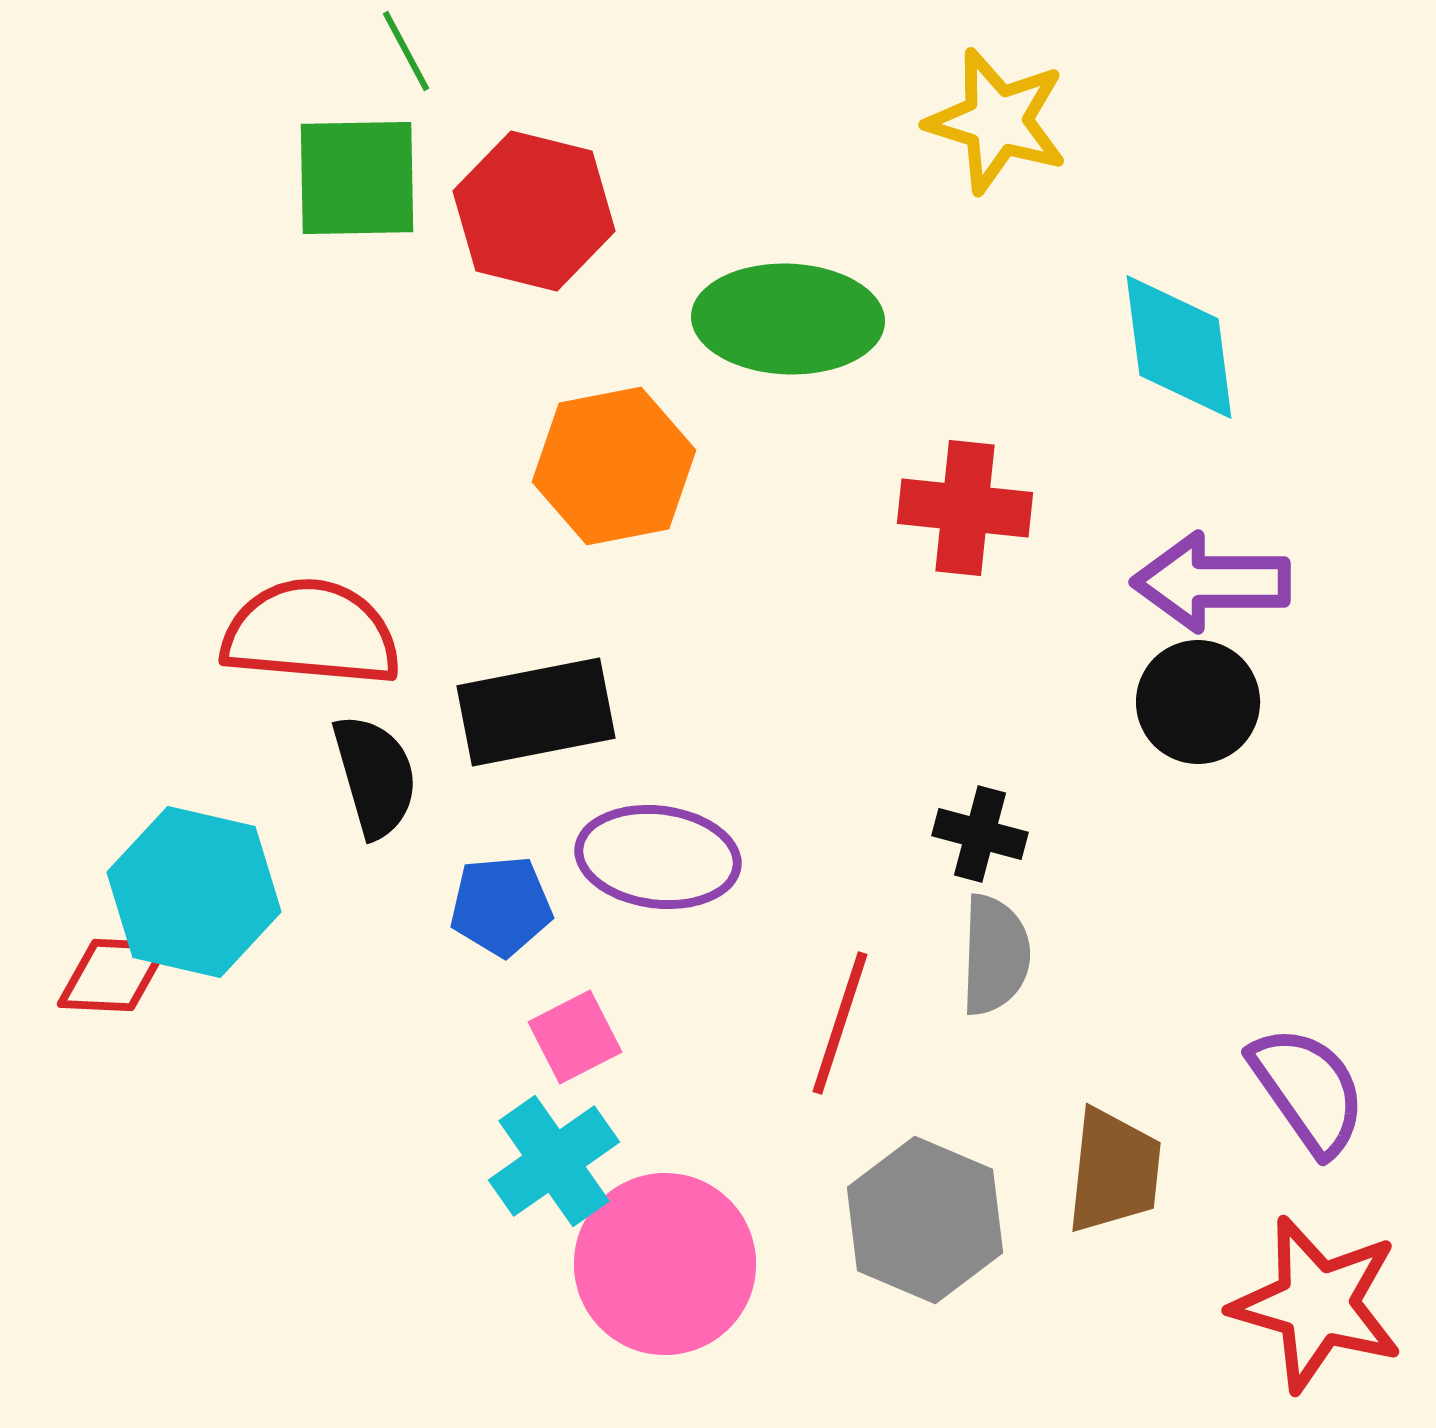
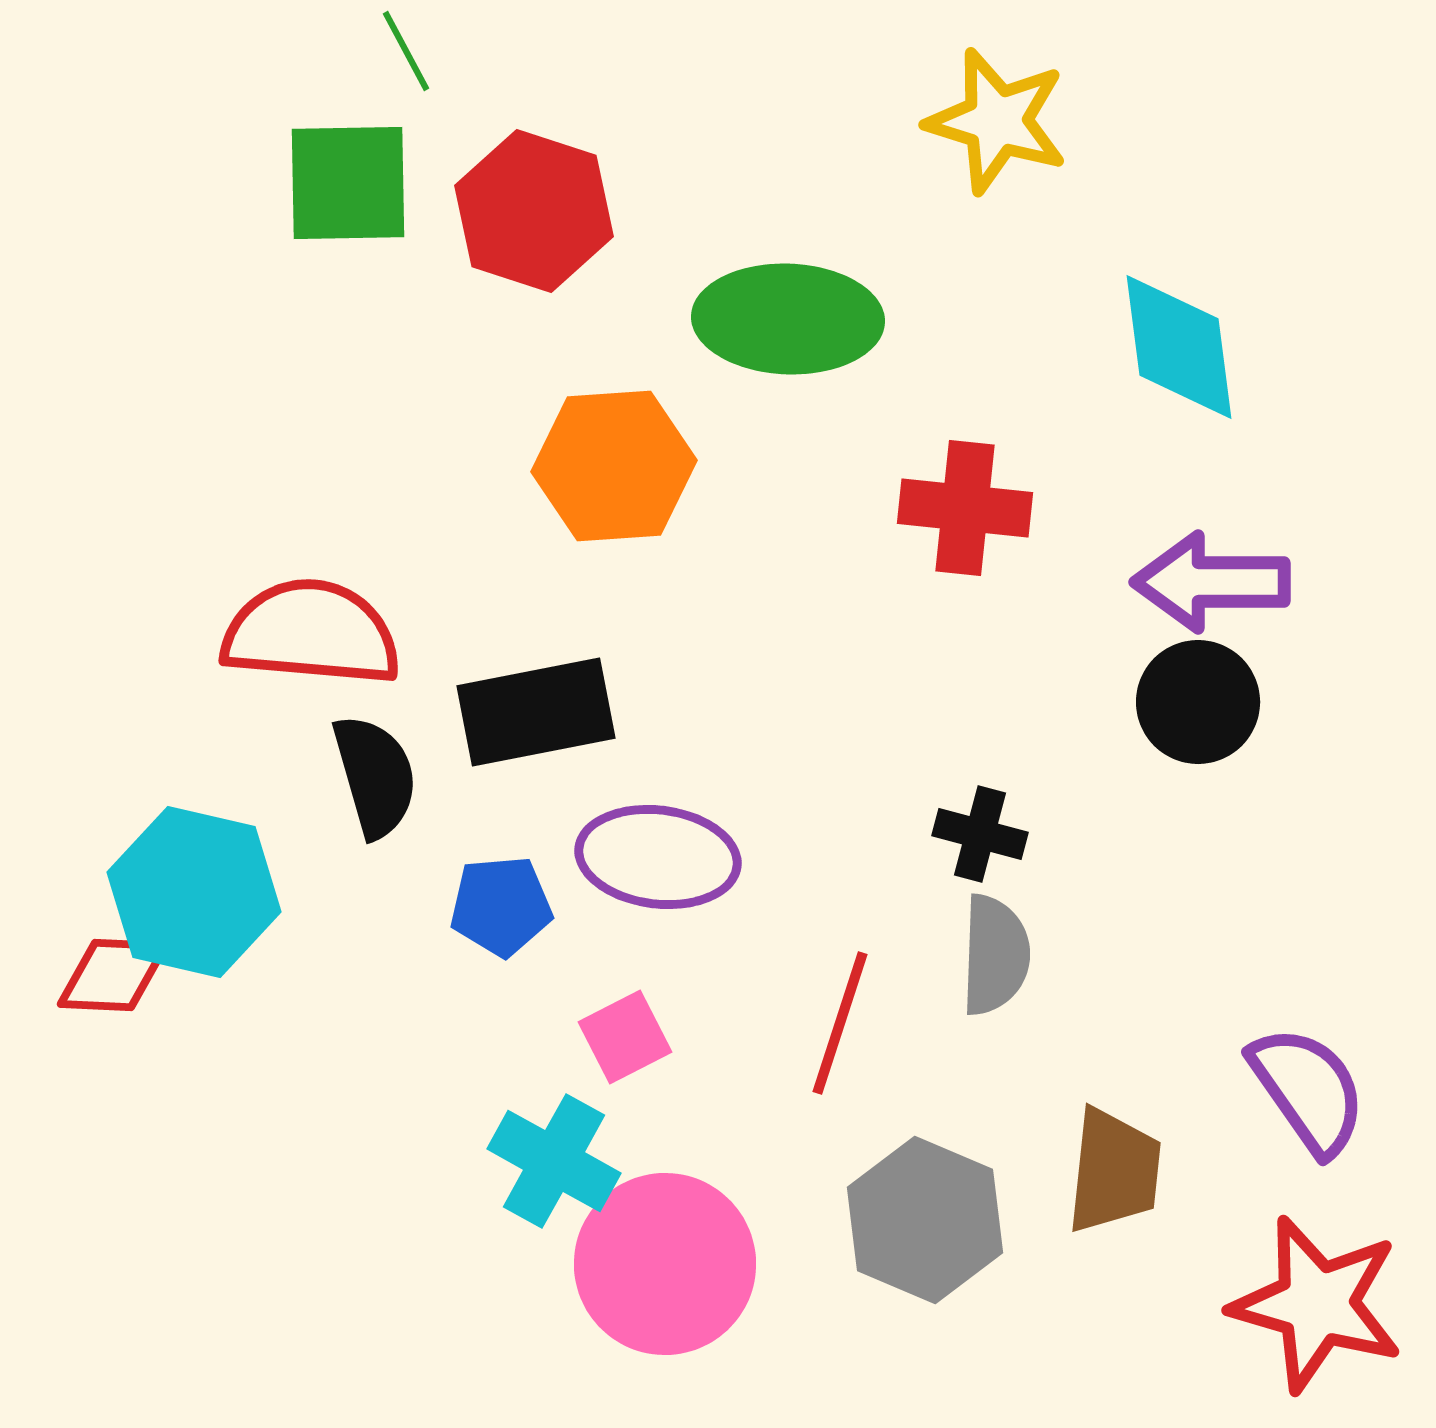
green square: moved 9 px left, 5 px down
red hexagon: rotated 4 degrees clockwise
orange hexagon: rotated 7 degrees clockwise
pink square: moved 50 px right
cyan cross: rotated 26 degrees counterclockwise
